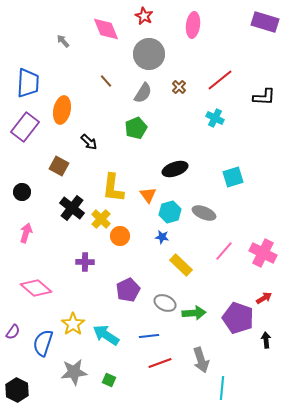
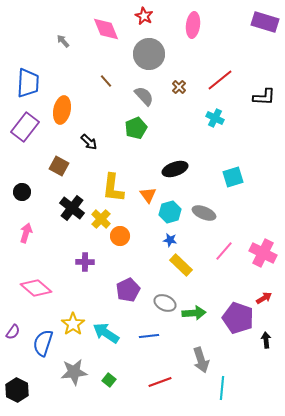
gray semicircle at (143, 93): moved 1 px right, 3 px down; rotated 75 degrees counterclockwise
blue star at (162, 237): moved 8 px right, 3 px down
cyan arrow at (106, 335): moved 2 px up
red line at (160, 363): moved 19 px down
green square at (109, 380): rotated 16 degrees clockwise
